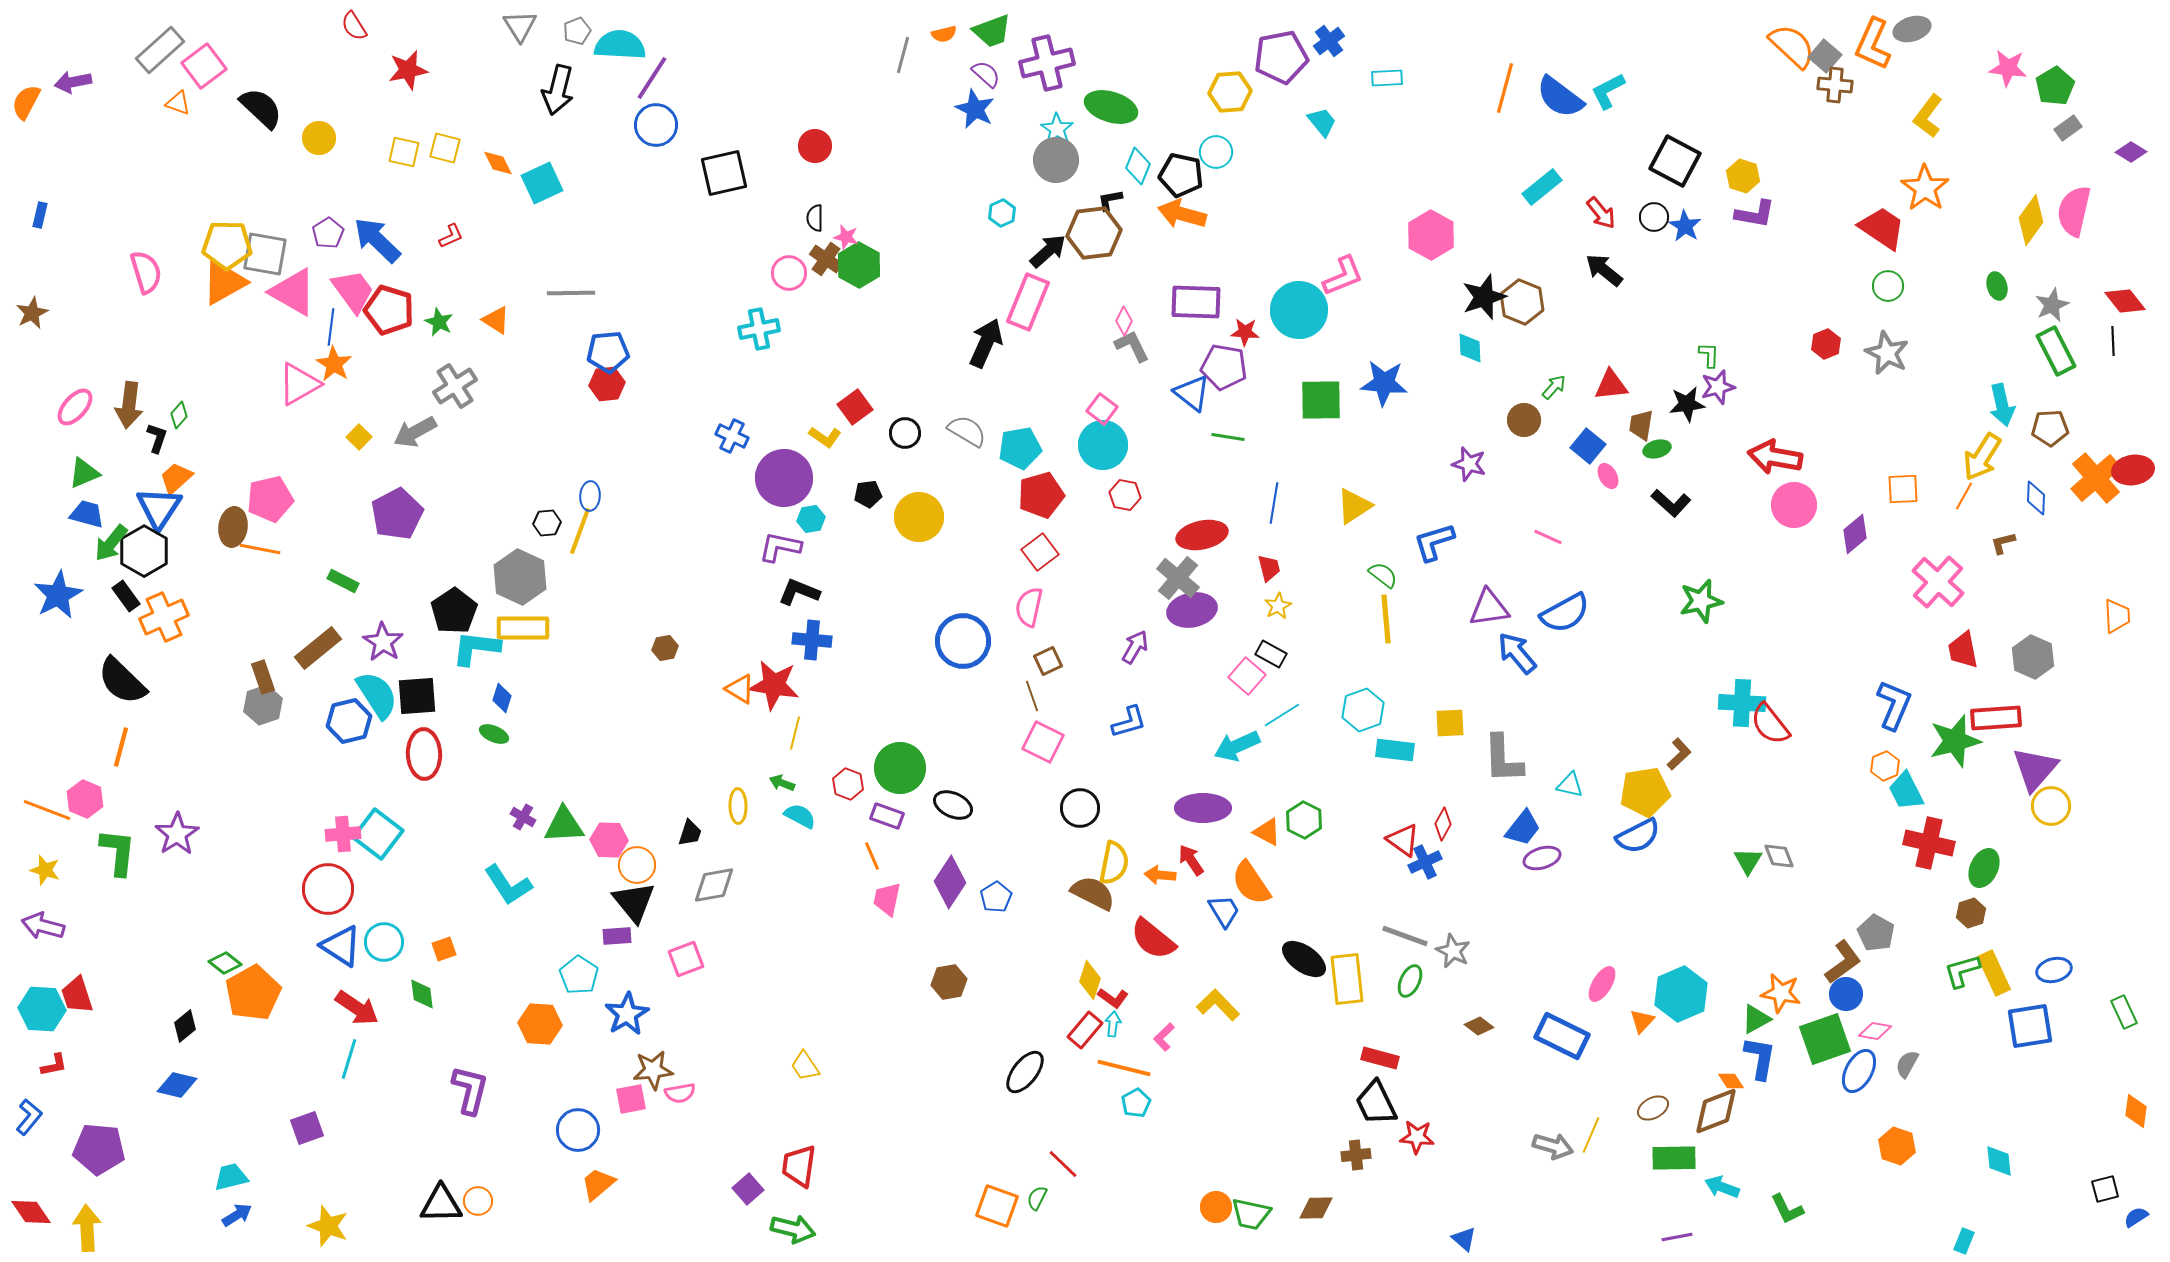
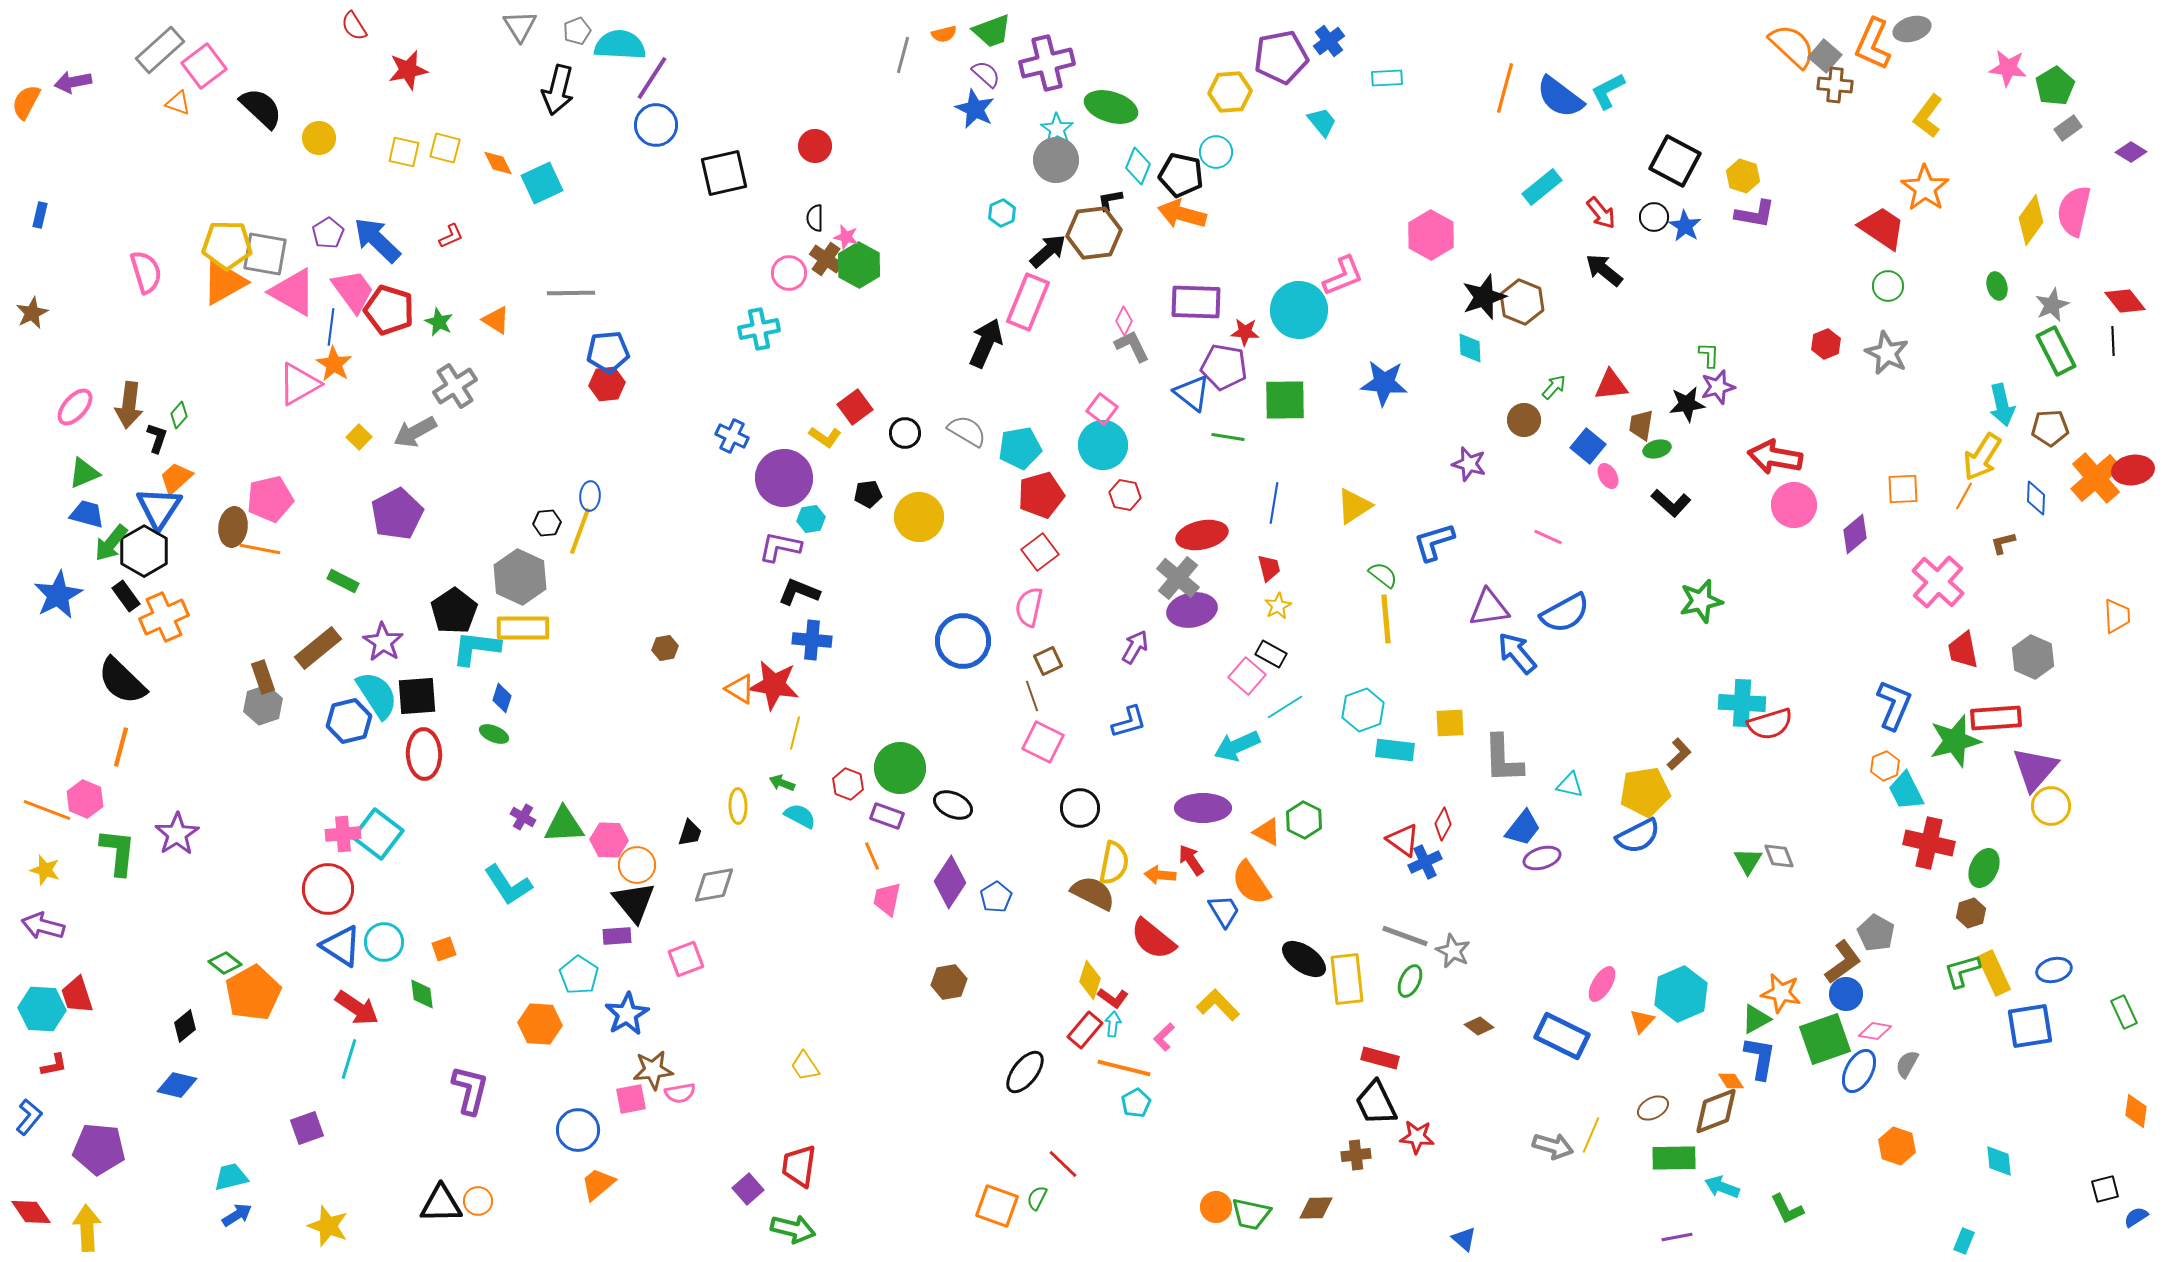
green square at (1321, 400): moved 36 px left
cyan line at (1282, 715): moved 3 px right, 8 px up
red semicircle at (1770, 724): rotated 69 degrees counterclockwise
